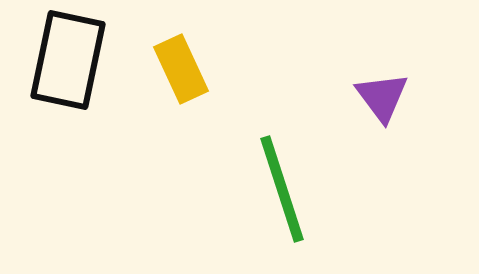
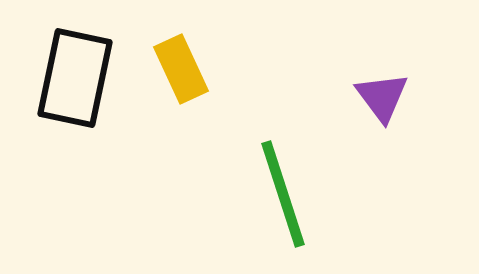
black rectangle: moved 7 px right, 18 px down
green line: moved 1 px right, 5 px down
